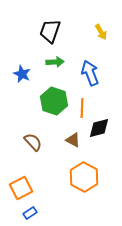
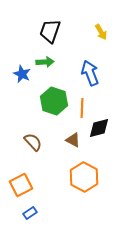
green arrow: moved 10 px left
orange square: moved 3 px up
